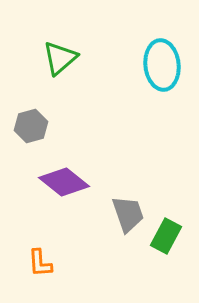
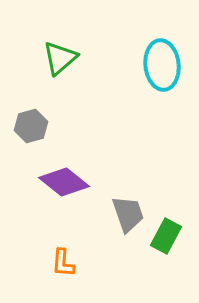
orange L-shape: moved 23 px right; rotated 8 degrees clockwise
